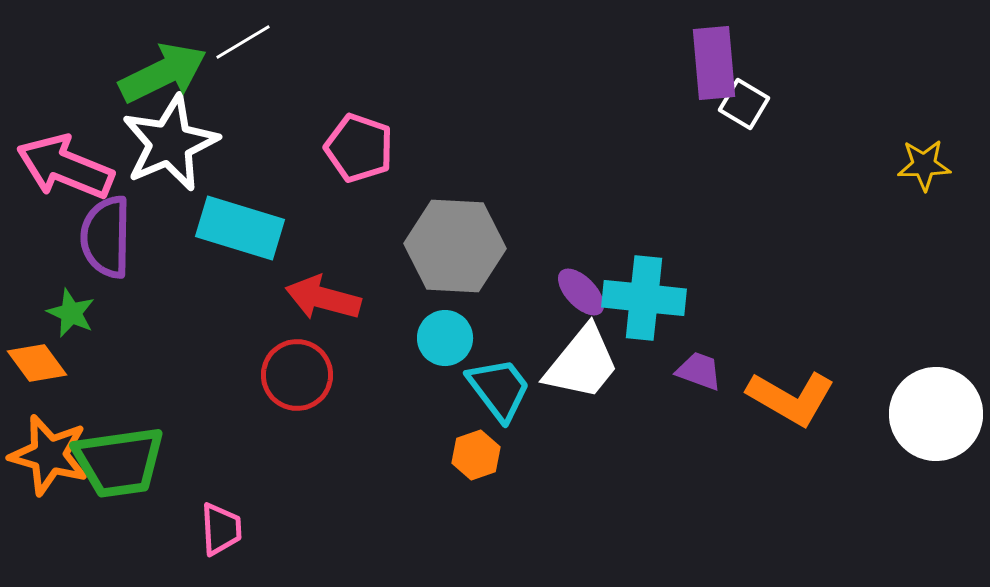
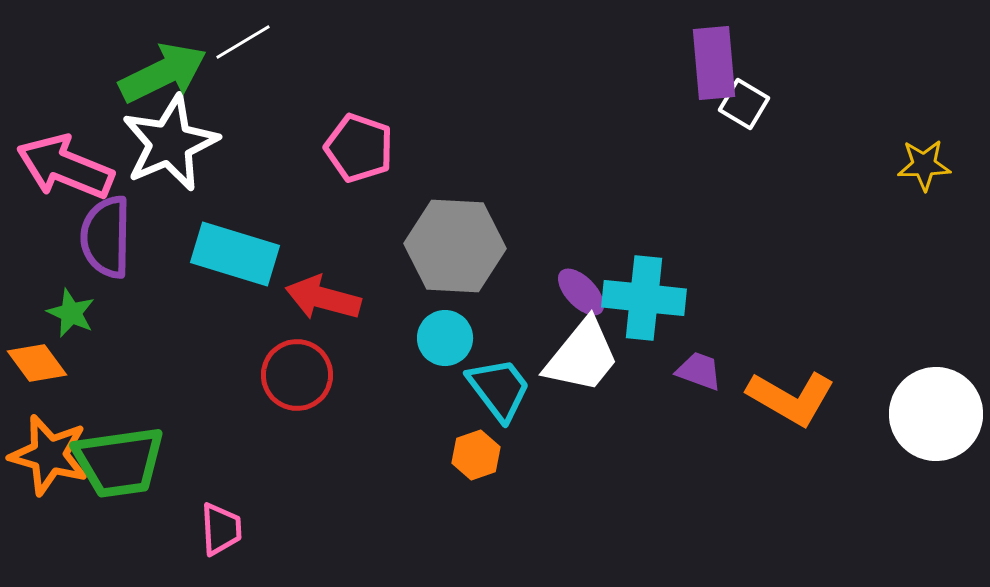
cyan rectangle: moved 5 px left, 26 px down
white trapezoid: moved 7 px up
